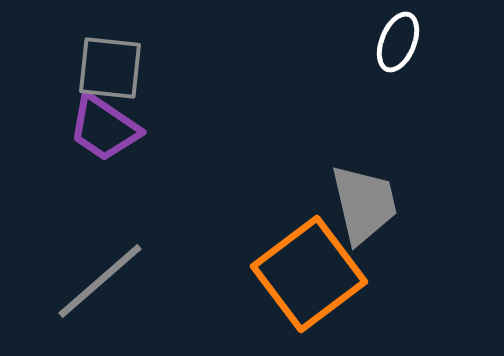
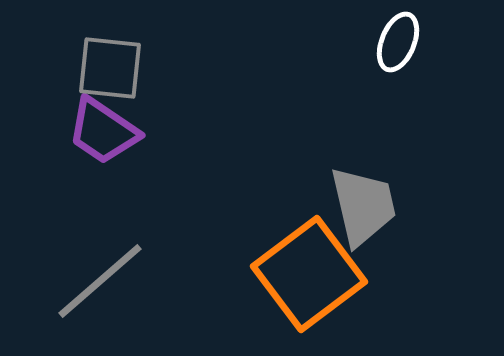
purple trapezoid: moved 1 px left, 3 px down
gray trapezoid: moved 1 px left, 2 px down
